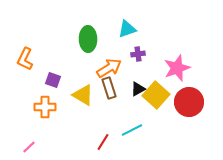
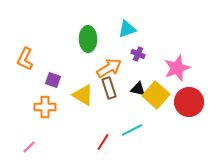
purple cross: rotated 32 degrees clockwise
black triangle: rotated 42 degrees clockwise
